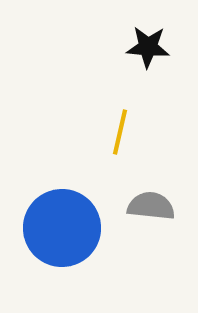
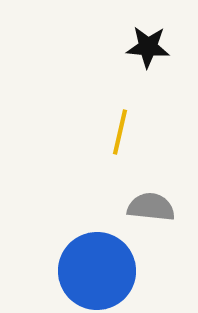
gray semicircle: moved 1 px down
blue circle: moved 35 px right, 43 px down
